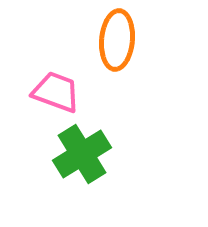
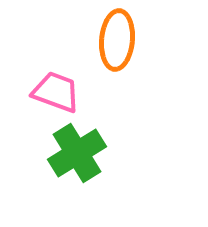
green cross: moved 5 px left, 1 px up
